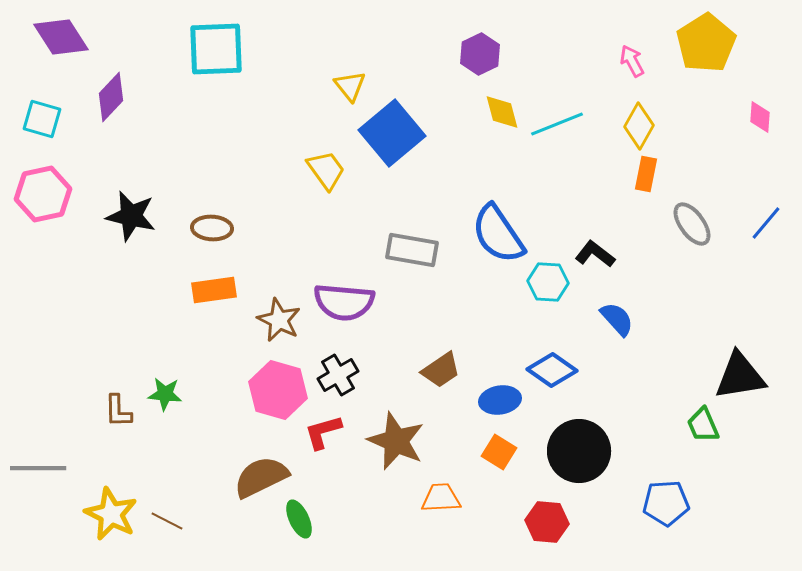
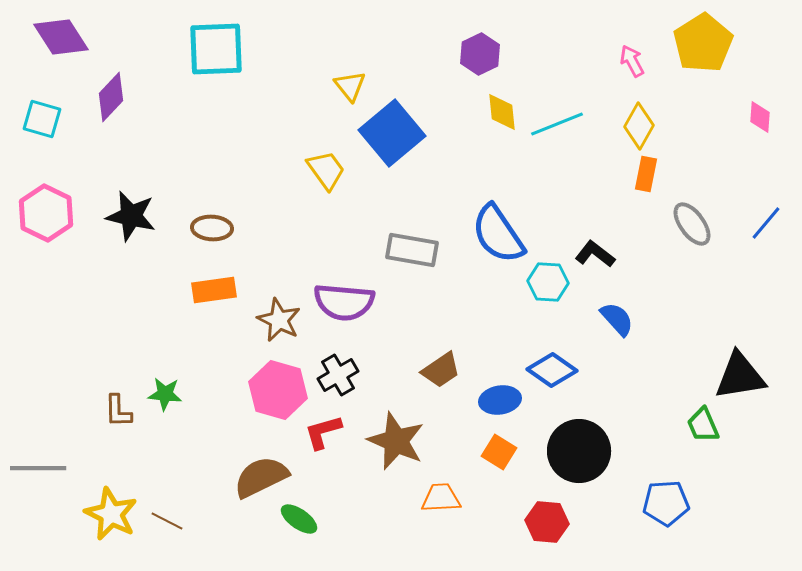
yellow pentagon at (706, 43): moved 3 px left
yellow diamond at (502, 112): rotated 9 degrees clockwise
pink hexagon at (43, 194): moved 3 px right, 19 px down; rotated 22 degrees counterclockwise
green ellipse at (299, 519): rotated 30 degrees counterclockwise
